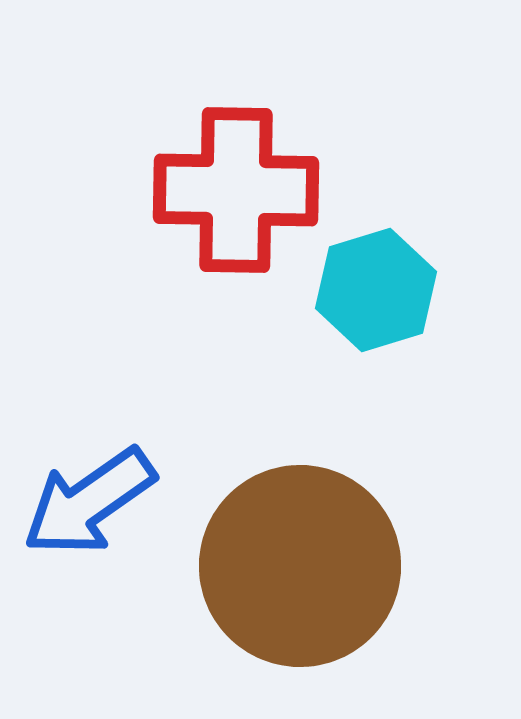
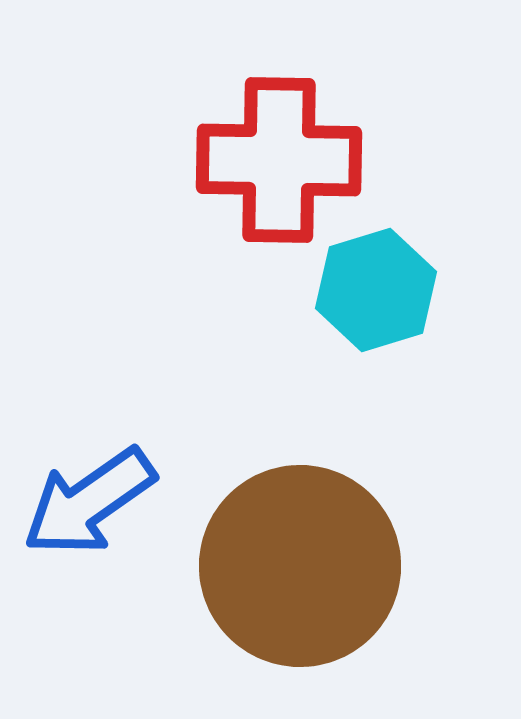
red cross: moved 43 px right, 30 px up
